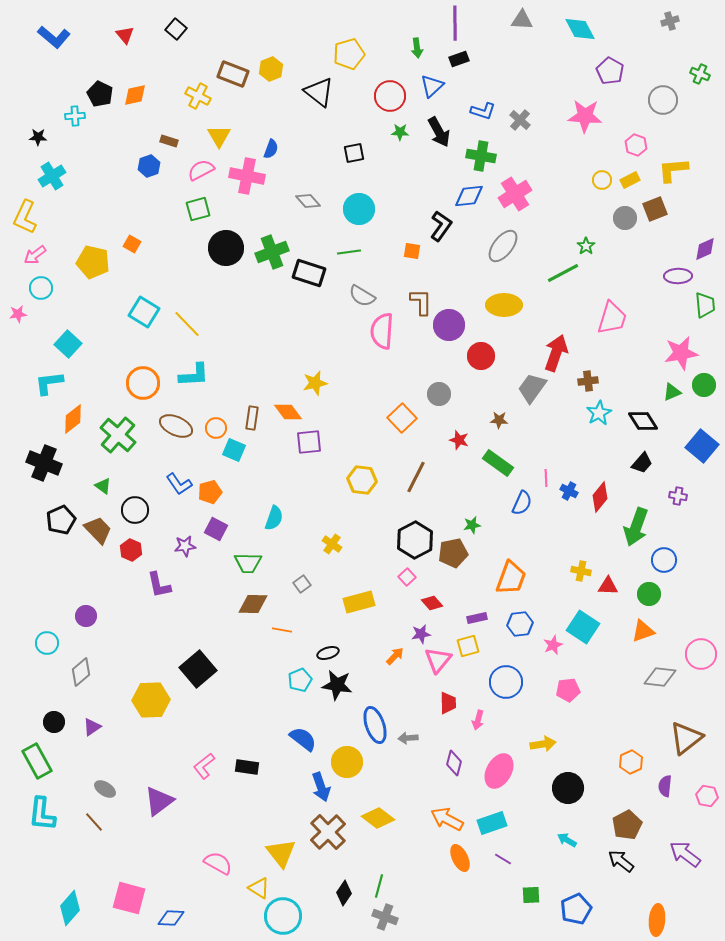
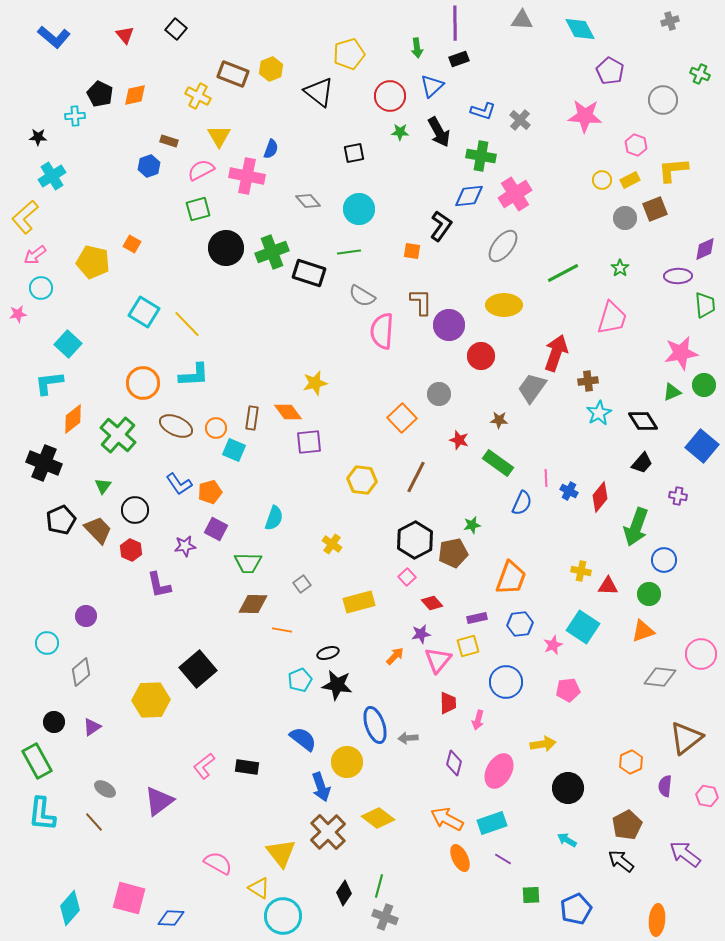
yellow L-shape at (25, 217): rotated 24 degrees clockwise
green star at (586, 246): moved 34 px right, 22 px down
green triangle at (103, 486): rotated 30 degrees clockwise
